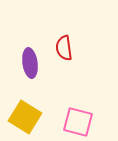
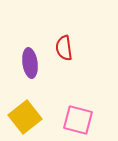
yellow square: rotated 20 degrees clockwise
pink square: moved 2 px up
